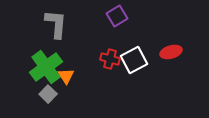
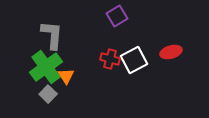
gray L-shape: moved 4 px left, 11 px down
